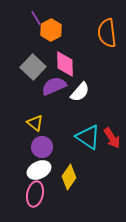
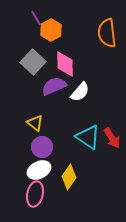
gray square: moved 5 px up
